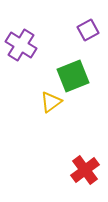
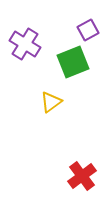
purple cross: moved 4 px right, 1 px up
green square: moved 14 px up
red cross: moved 3 px left, 6 px down
